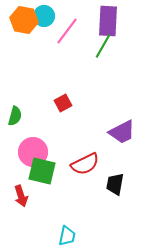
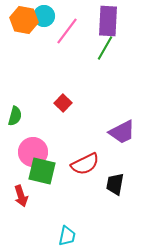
green line: moved 2 px right, 2 px down
red square: rotated 18 degrees counterclockwise
